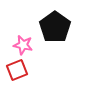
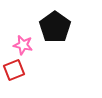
red square: moved 3 px left
